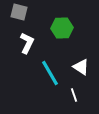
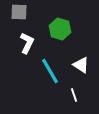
gray square: rotated 12 degrees counterclockwise
green hexagon: moved 2 px left, 1 px down; rotated 20 degrees clockwise
white triangle: moved 2 px up
cyan line: moved 2 px up
